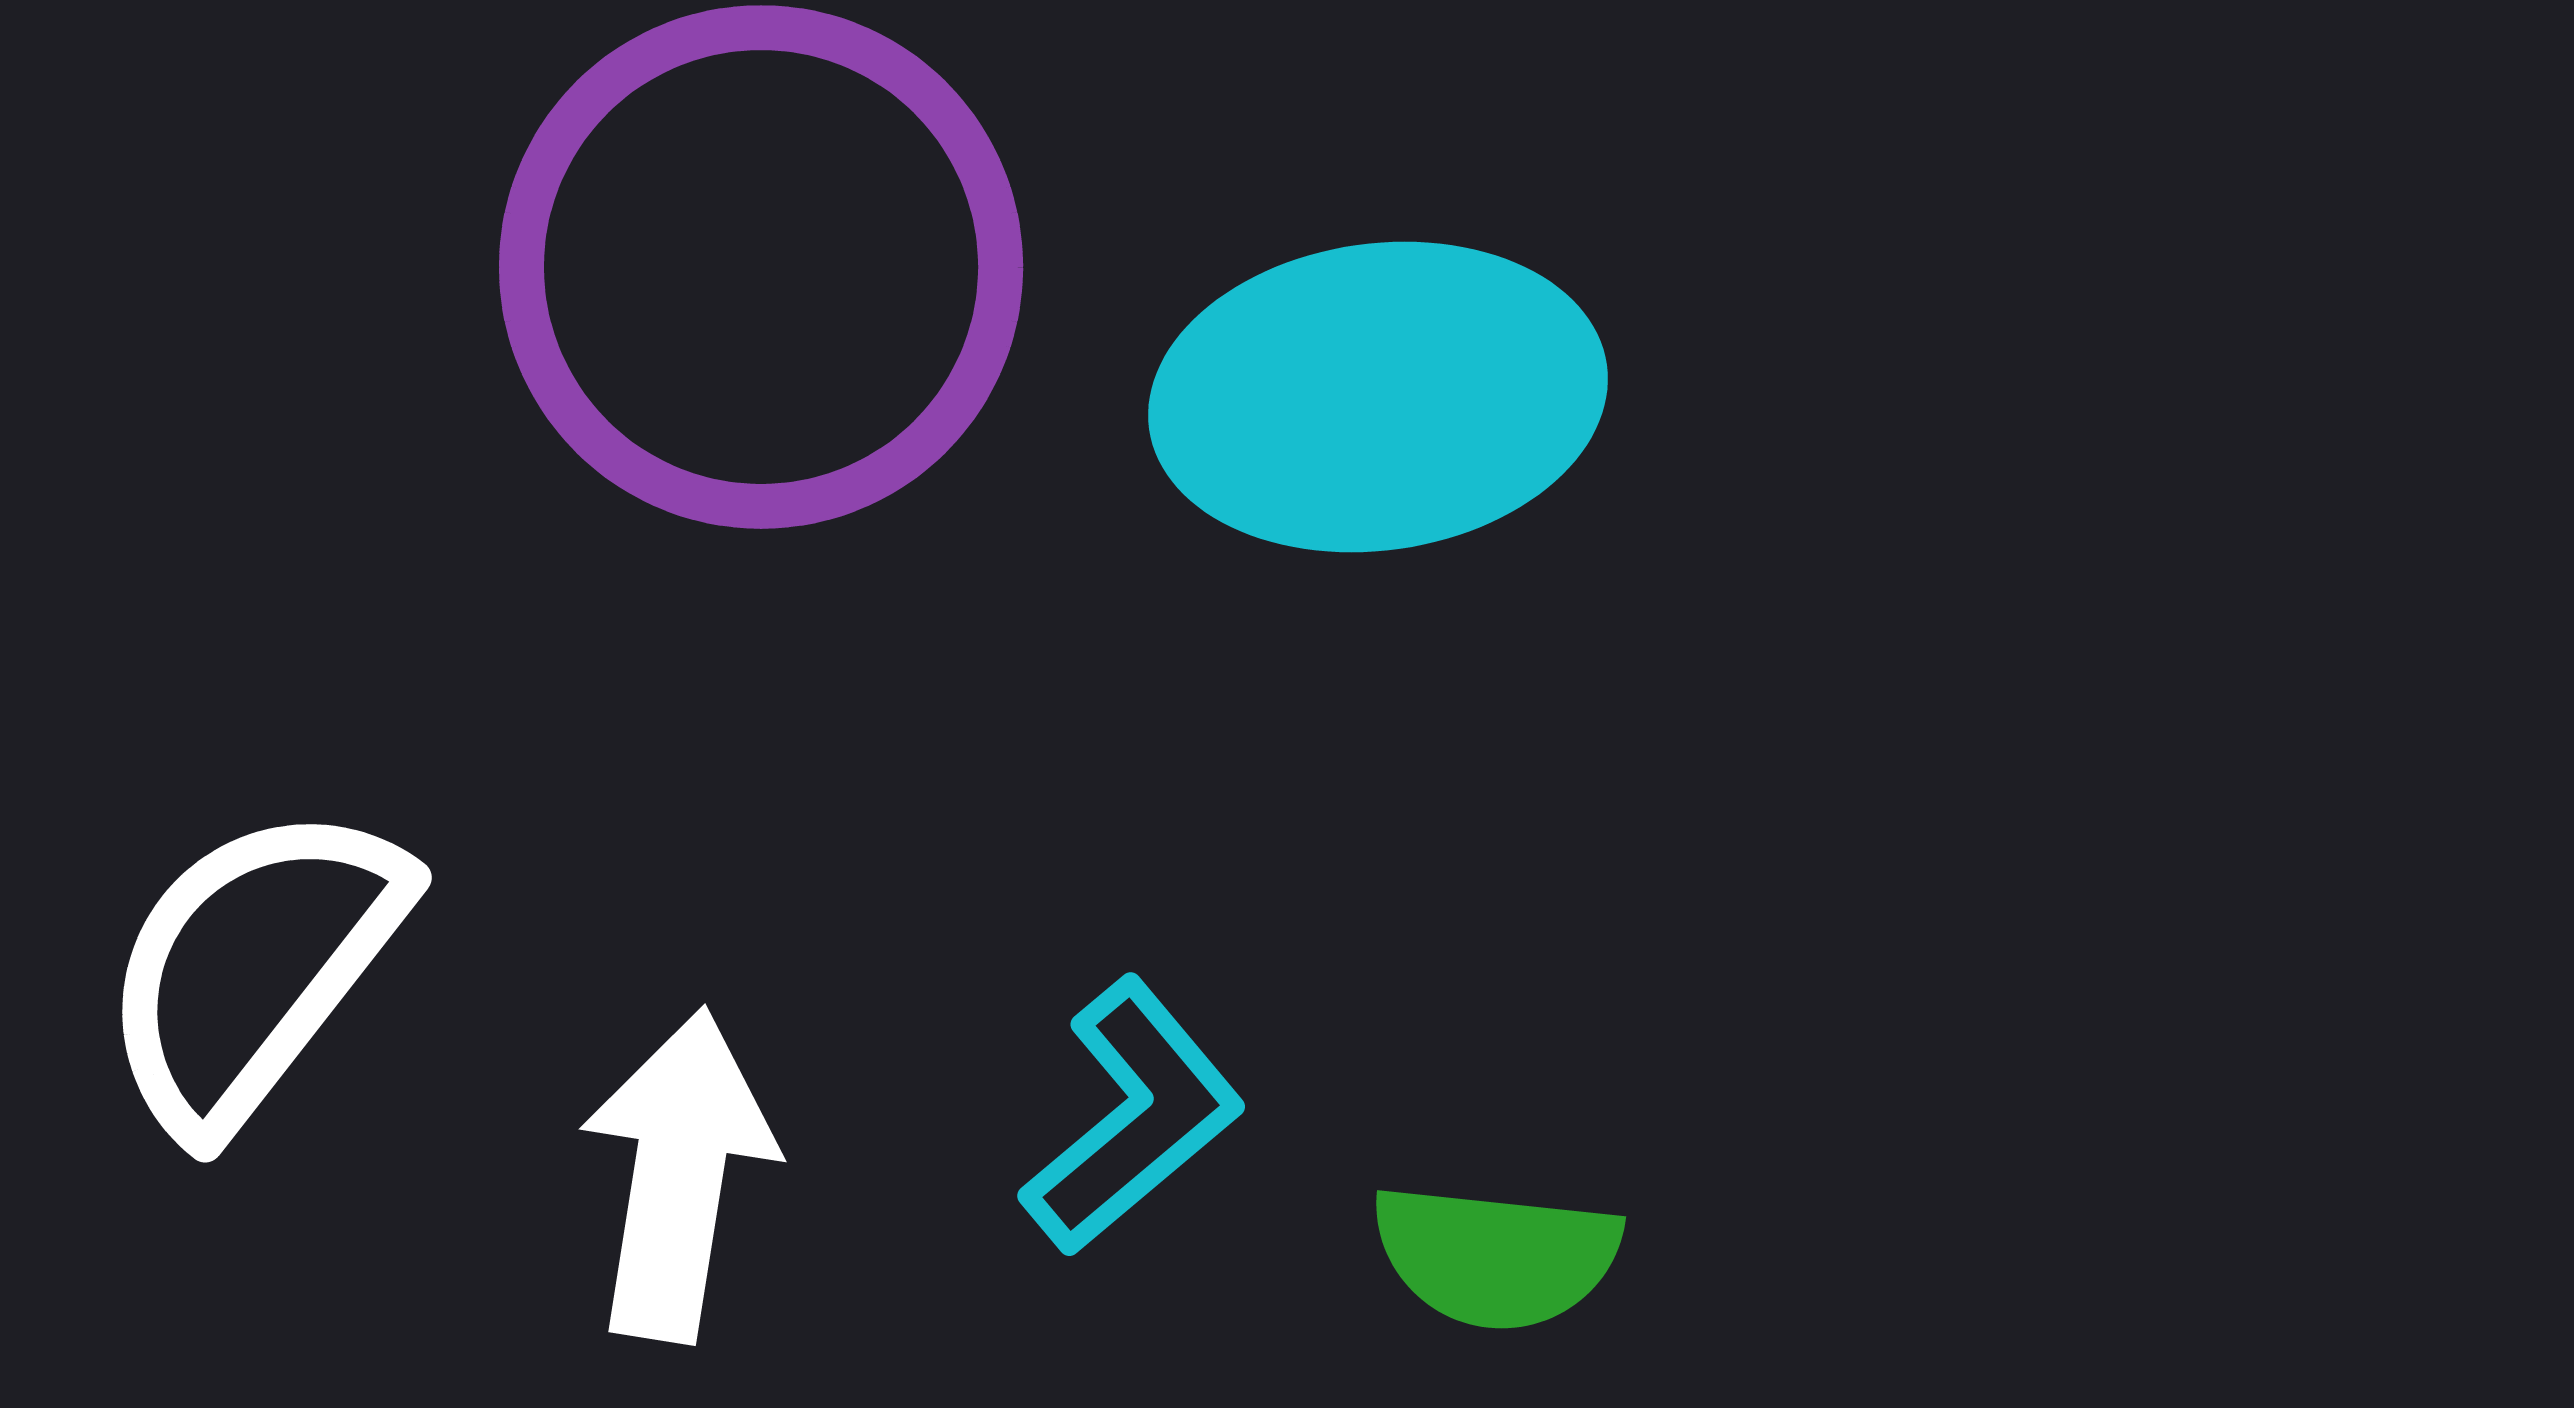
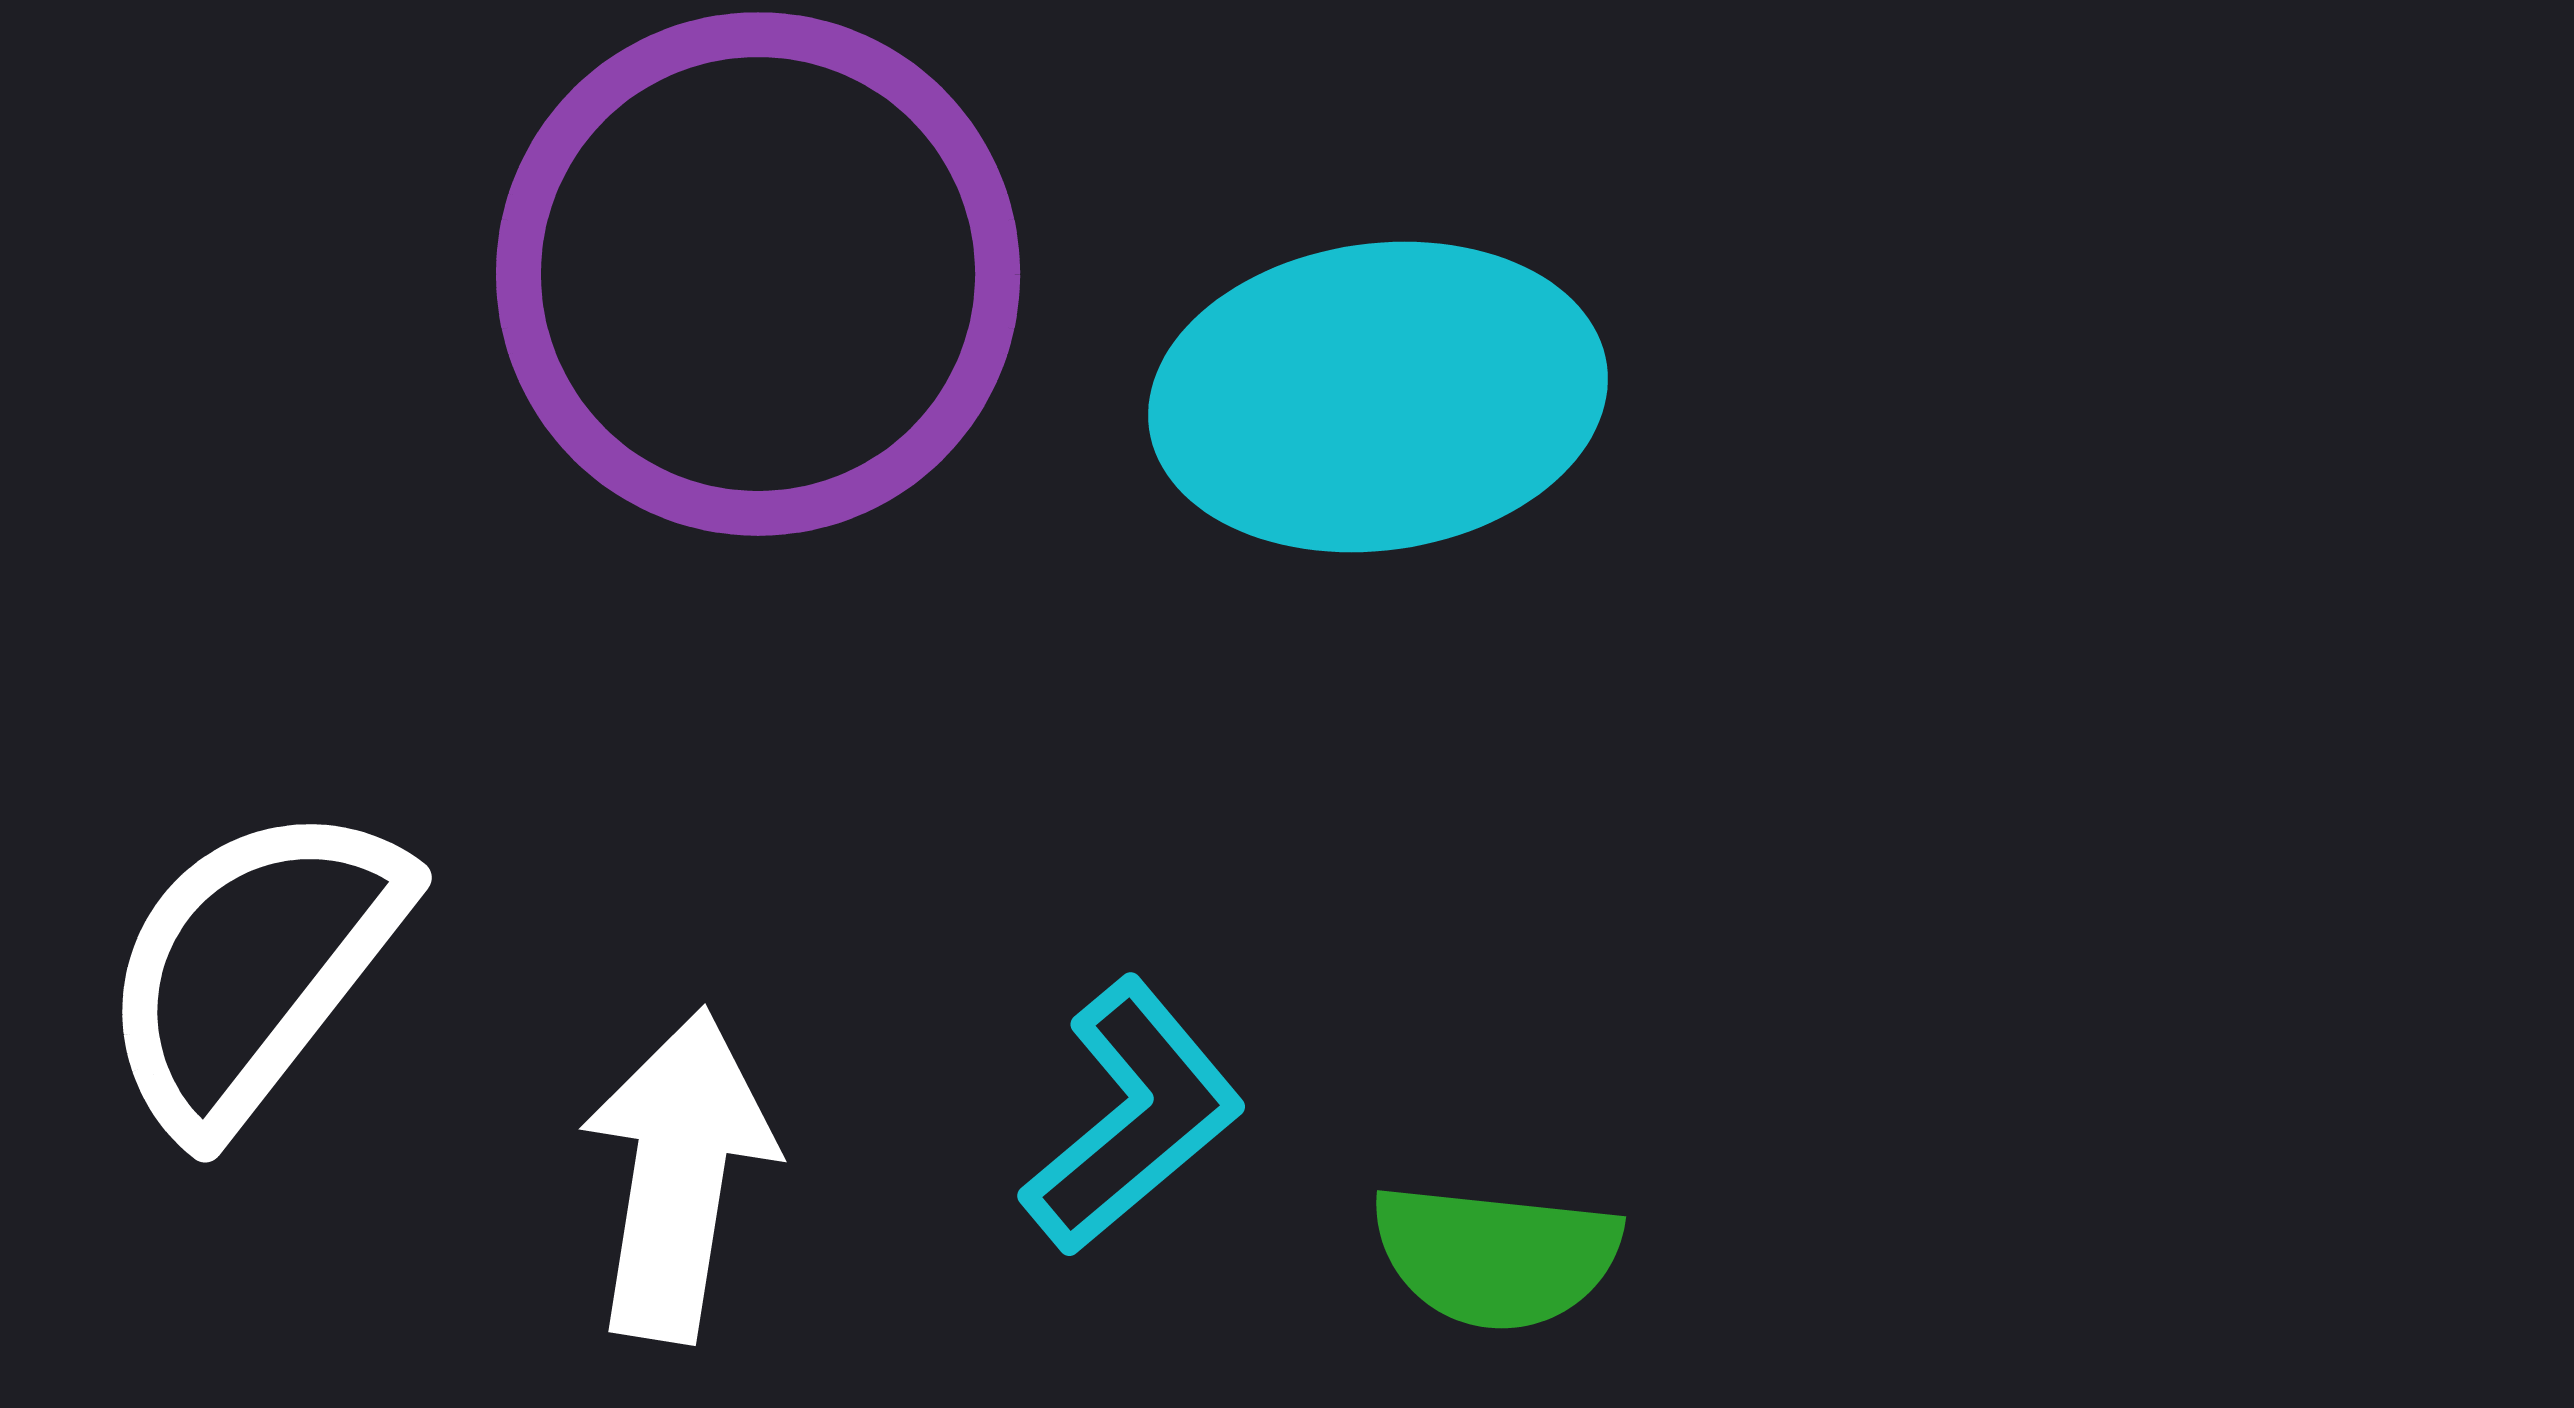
purple circle: moved 3 px left, 7 px down
